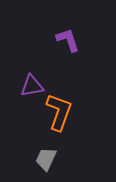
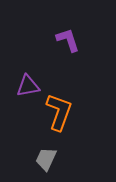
purple triangle: moved 4 px left
